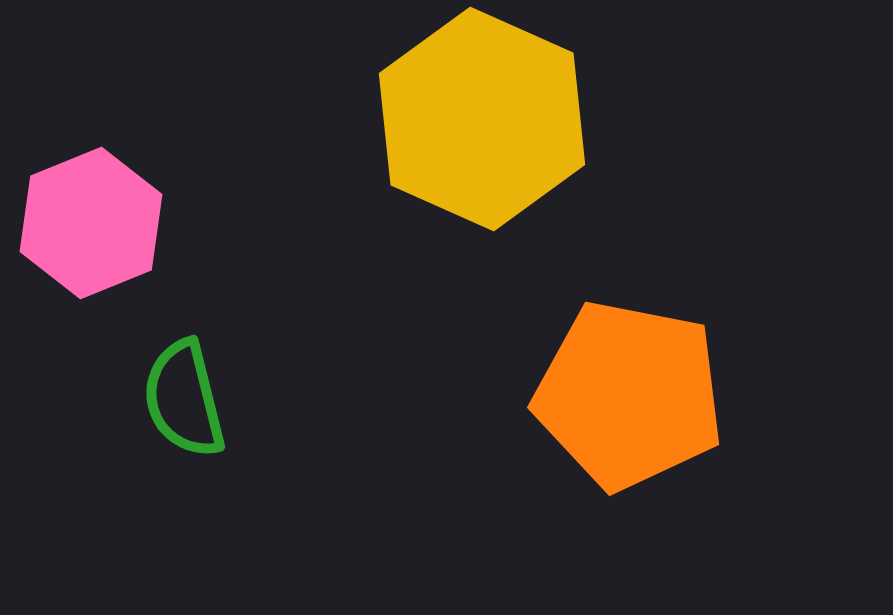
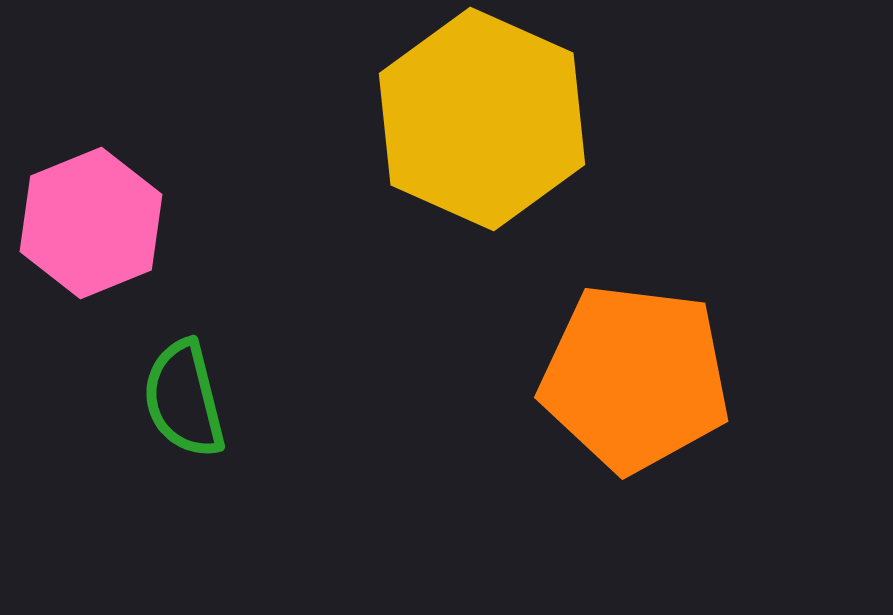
orange pentagon: moved 6 px right, 17 px up; rotated 4 degrees counterclockwise
